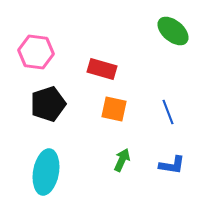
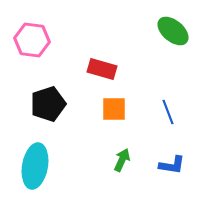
pink hexagon: moved 4 px left, 12 px up
orange square: rotated 12 degrees counterclockwise
cyan ellipse: moved 11 px left, 6 px up
